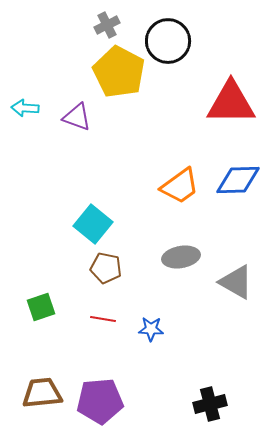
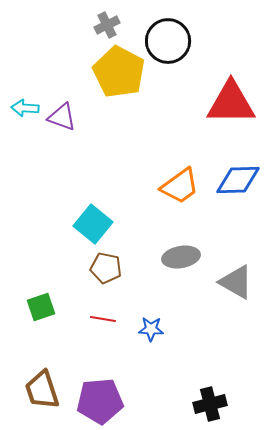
purple triangle: moved 15 px left
brown trapezoid: moved 3 px up; rotated 102 degrees counterclockwise
